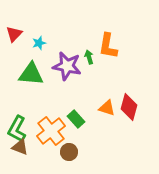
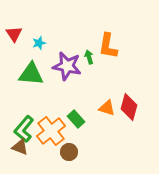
red triangle: rotated 18 degrees counterclockwise
green L-shape: moved 7 px right; rotated 12 degrees clockwise
